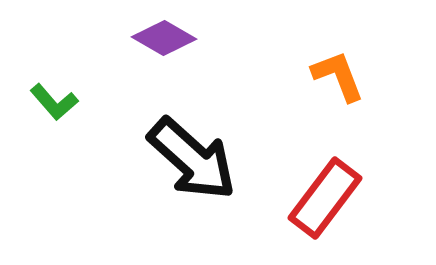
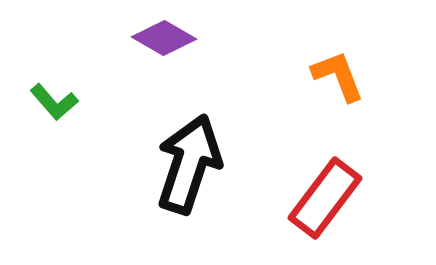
black arrow: moved 3 px left, 5 px down; rotated 114 degrees counterclockwise
